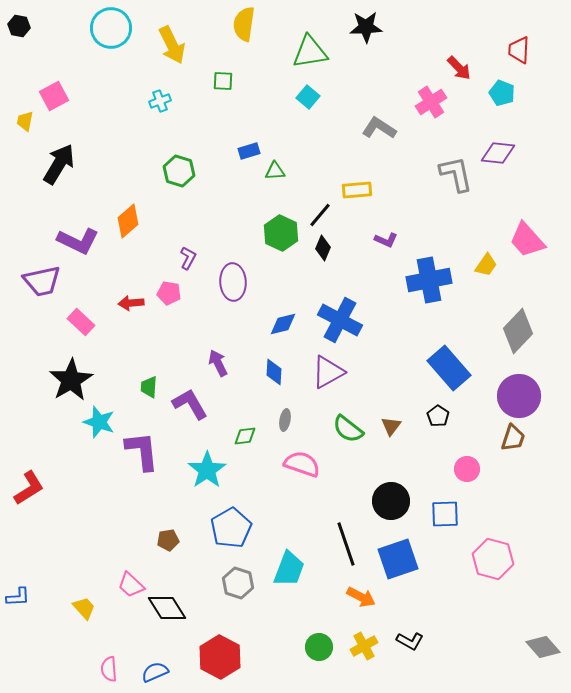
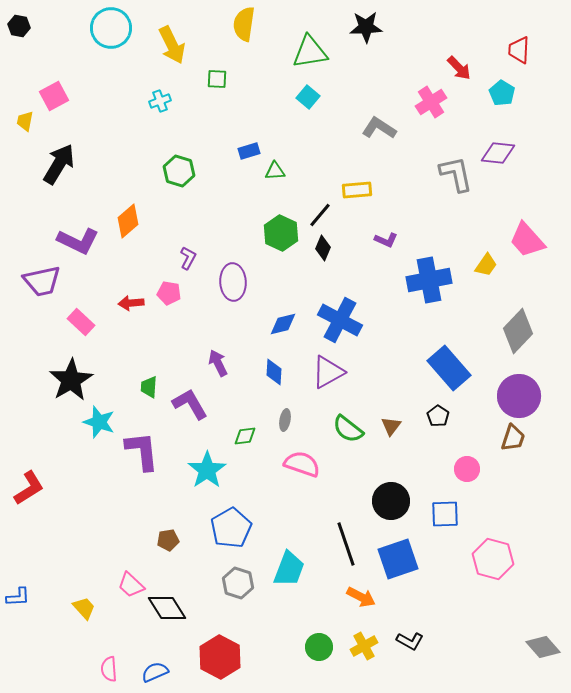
green square at (223, 81): moved 6 px left, 2 px up
cyan pentagon at (502, 93): rotated 10 degrees clockwise
